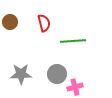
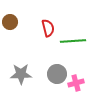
red semicircle: moved 4 px right, 5 px down
pink cross: moved 1 px right, 4 px up
